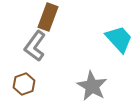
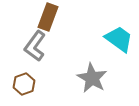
cyan trapezoid: rotated 12 degrees counterclockwise
gray star: moved 8 px up
